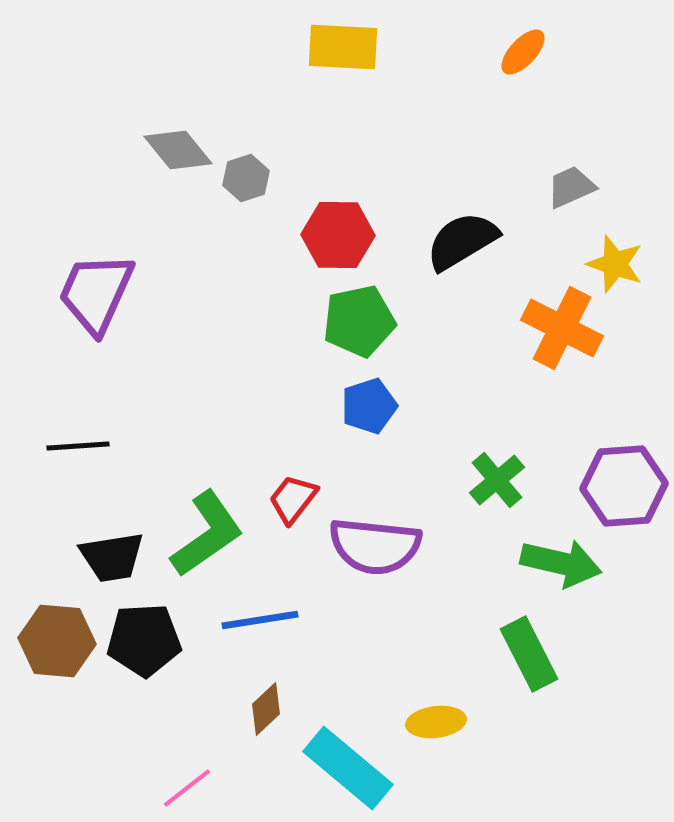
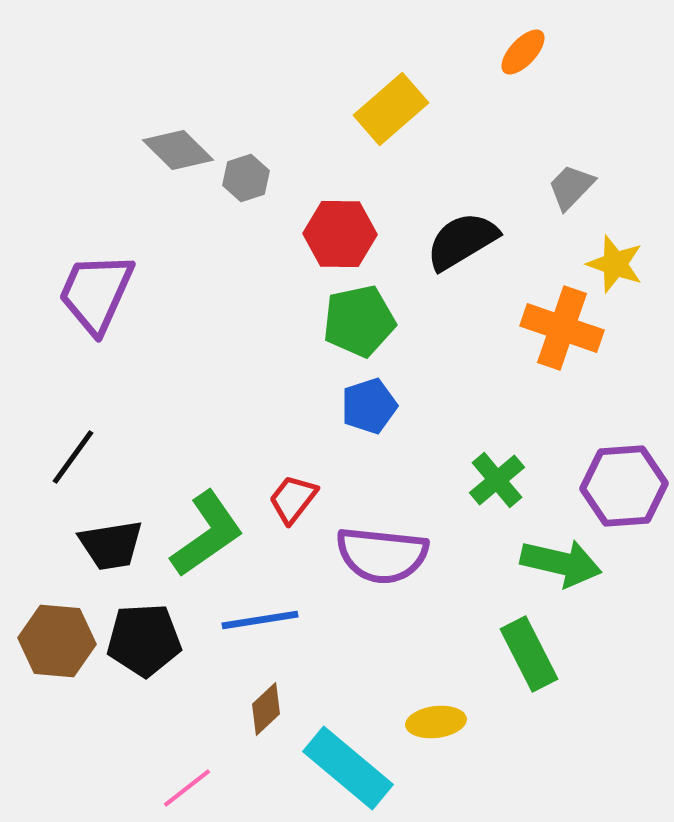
yellow rectangle: moved 48 px right, 62 px down; rotated 44 degrees counterclockwise
gray diamond: rotated 6 degrees counterclockwise
gray trapezoid: rotated 22 degrees counterclockwise
red hexagon: moved 2 px right, 1 px up
orange cross: rotated 8 degrees counterclockwise
black line: moved 5 px left, 11 px down; rotated 50 degrees counterclockwise
purple semicircle: moved 7 px right, 9 px down
black trapezoid: moved 1 px left, 12 px up
